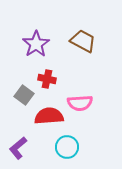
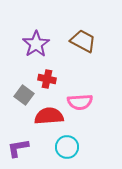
pink semicircle: moved 1 px up
purple L-shape: rotated 30 degrees clockwise
